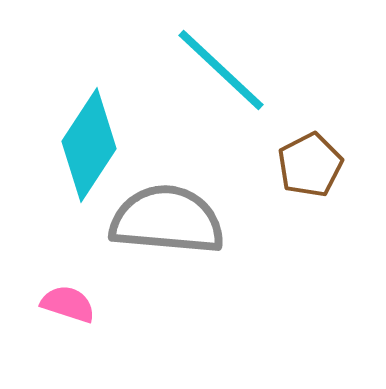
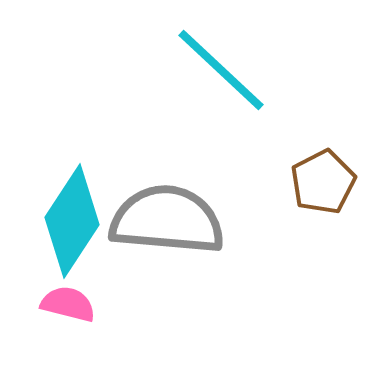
cyan diamond: moved 17 px left, 76 px down
brown pentagon: moved 13 px right, 17 px down
pink semicircle: rotated 4 degrees counterclockwise
